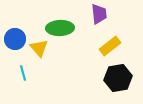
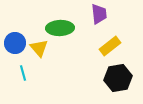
blue circle: moved 4 px down
